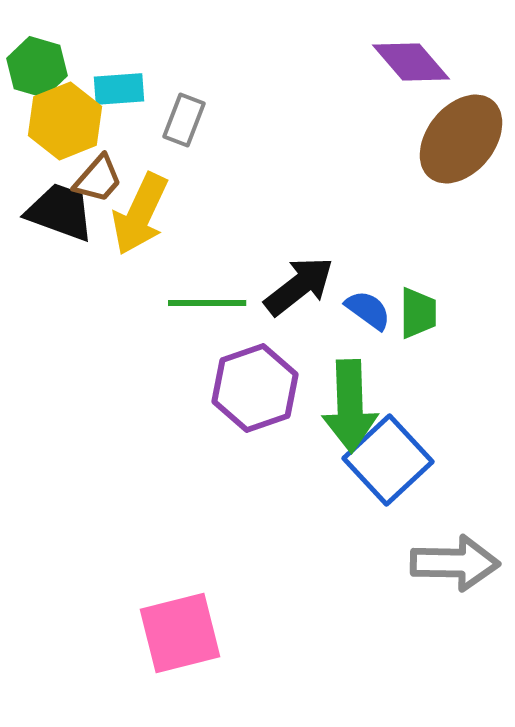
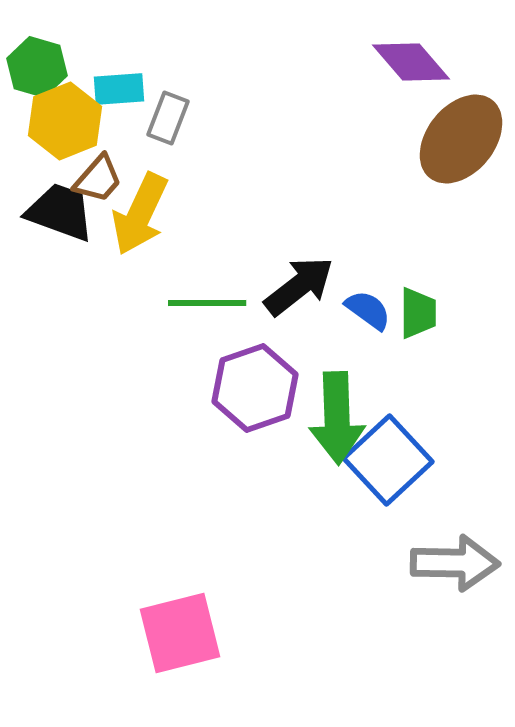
gray rectangle: moved 16 px left, 2 px up
green arrow: moved 13 px left, 12 px down
